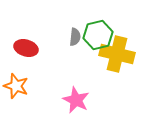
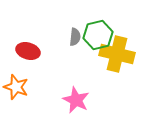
red ellipse: moved 2 px right, 3 px down
orange star: moved 1 px down
